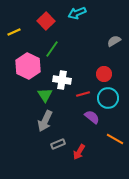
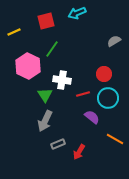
red square: rotated 30 degrees clockwise
